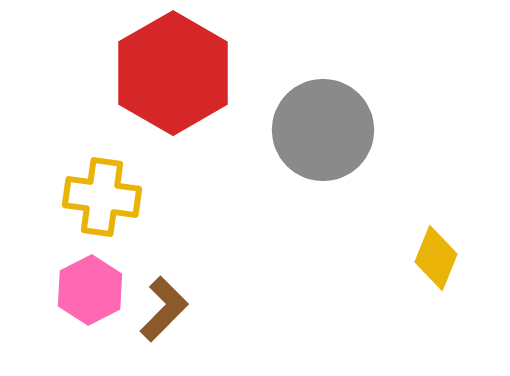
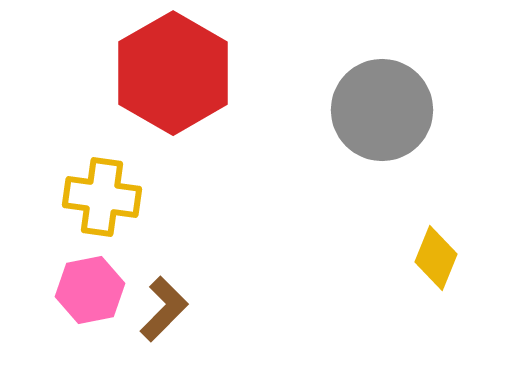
gray circle: moved 59 px right, 20 px up
pink hexagon: rotated 16 degrees clockwise
